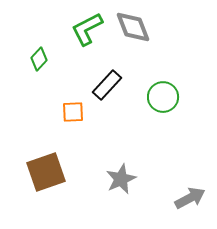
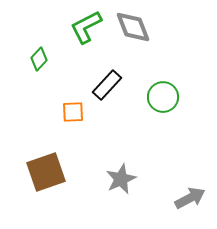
green L-shape: moved 1 px left, 2 px up
